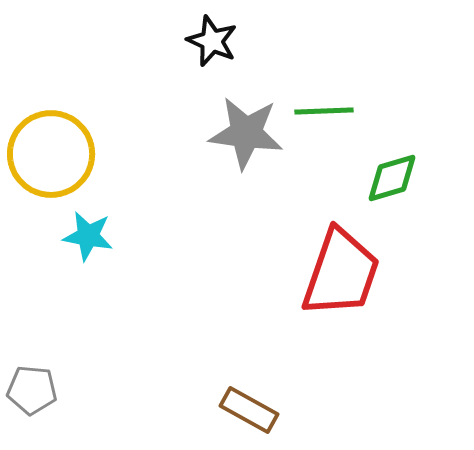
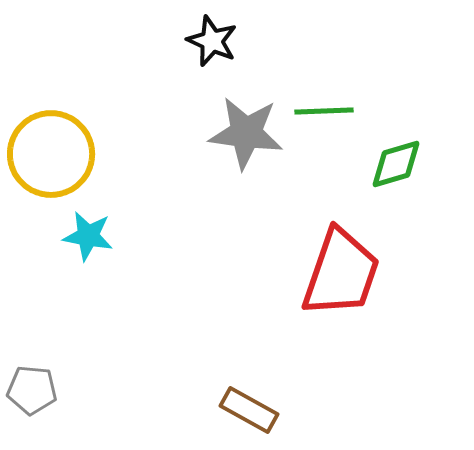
green diamond: moved 4 px right, 14 px up
